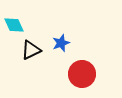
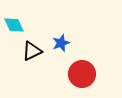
black triangle: moved 1 px right, 1 px down
